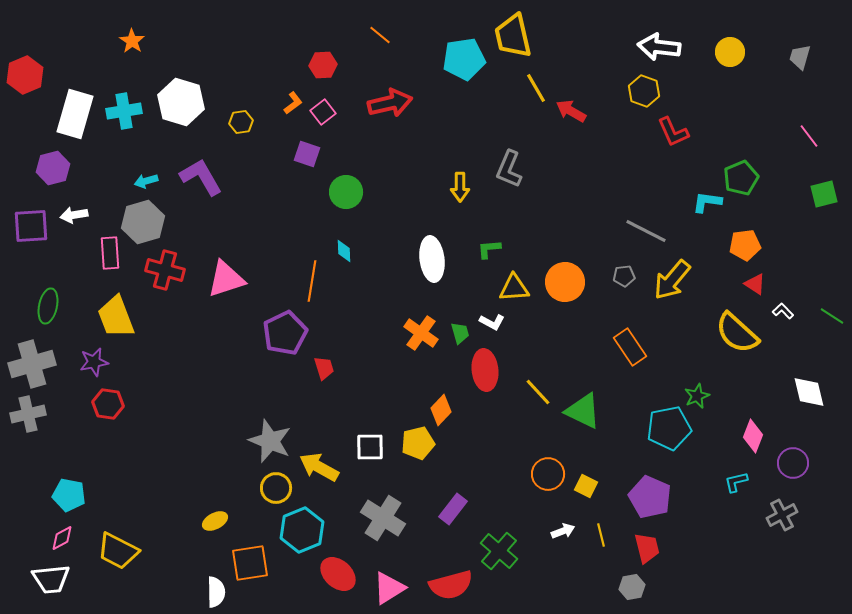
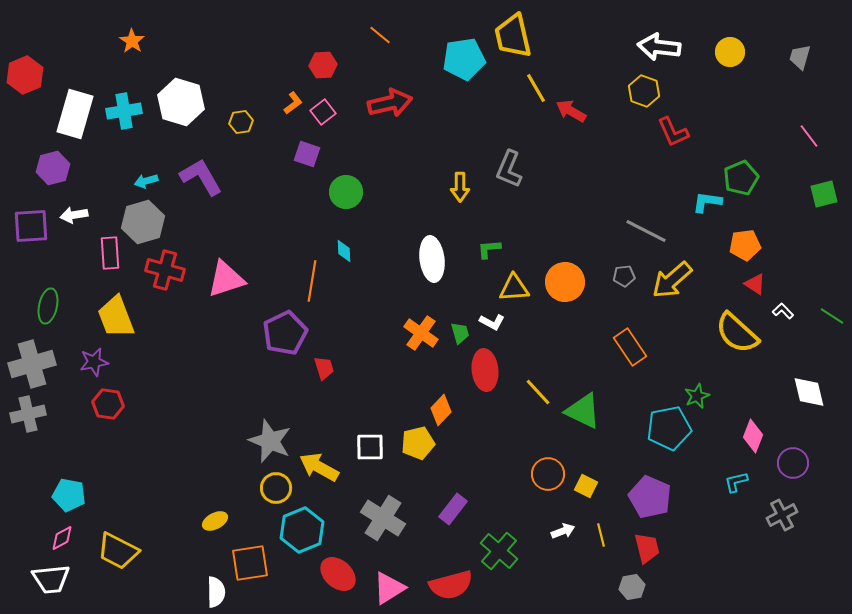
yellow arrow at (672, 280): rotated 9 degrees clockwise
